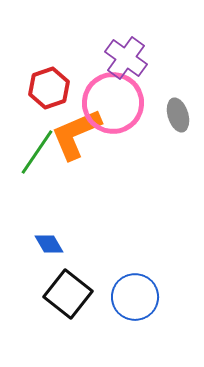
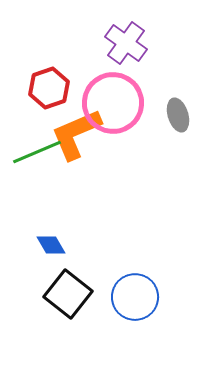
purple cross: moved 15 px up
green line: rotated 33 degrees clockwise
blue diamond: moved 2 px right, 1 px down
